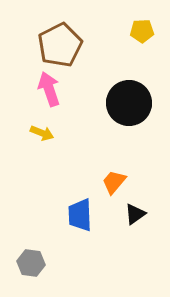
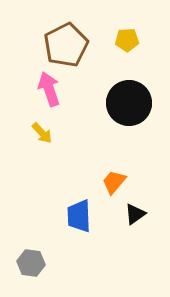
yellow pentagon: moved 15 px left, 9 px down
brown pentagon: moved 6 px right
yellow arrow: rotated 25 degrees clockwise
blue trapezoid: moved 1 px left, 1 px down
